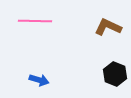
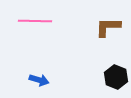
brown L-shape: rotated 24 degrees counterclockwise
black hexagon: moved 1 px right, 3 px down
